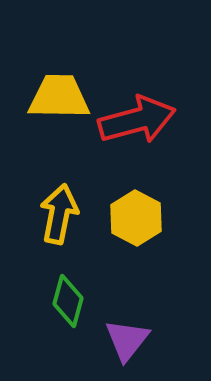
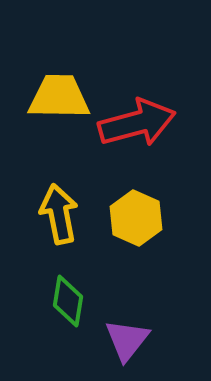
red arrow: moved 3 px down
yellow arrow: rotated 22 degrees counterclockwise
yellow hexagon: rotated 4 degrees counterclockwise
green diamond: rotated 6 degrees counterclockwise
